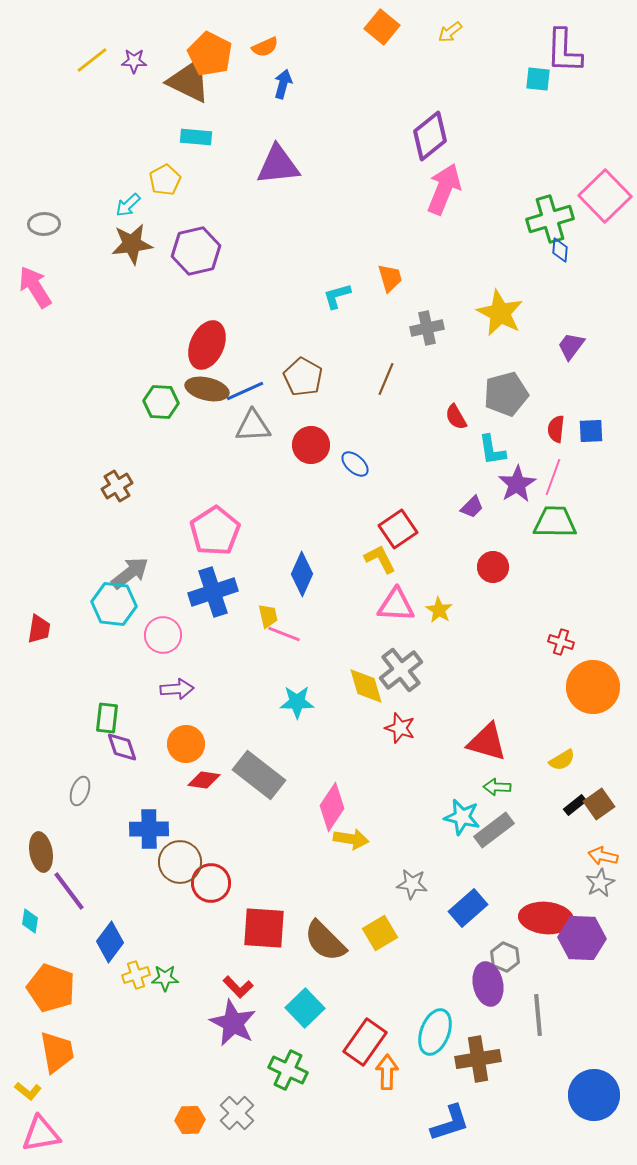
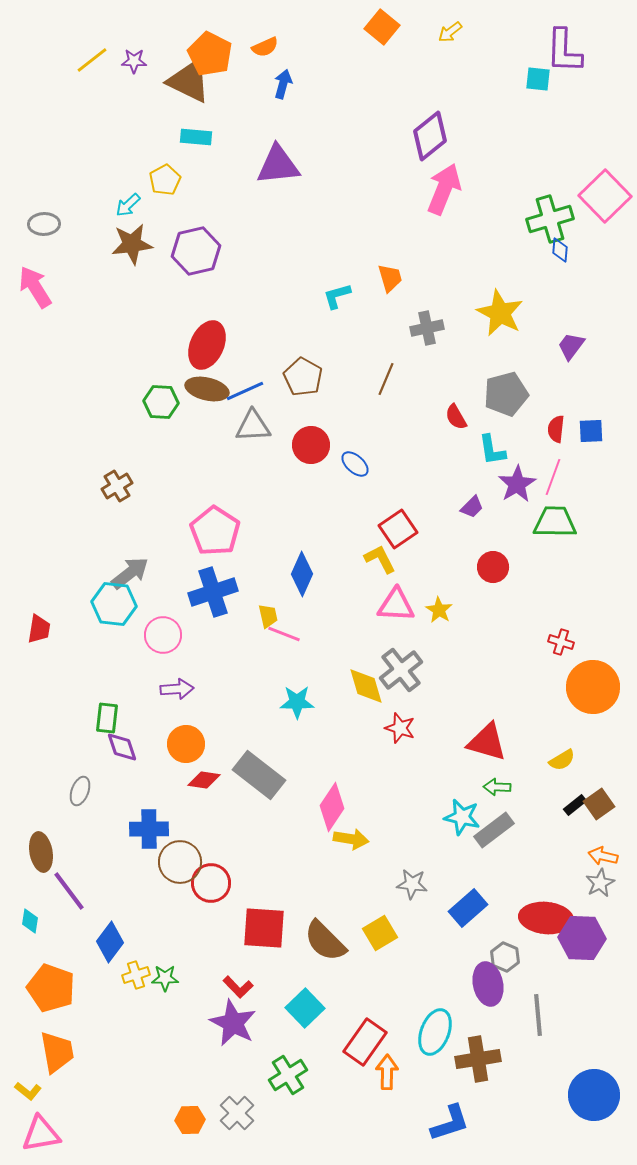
pink pentagon at (215, 531): rotated 6 degrees counterclockwise
green cross at (288, 1070): moved 5 px down; rotated 33 degrees clockwise
